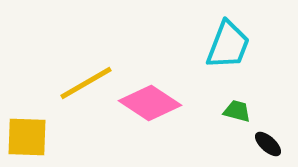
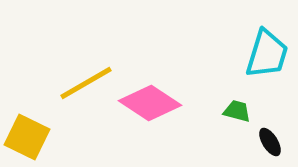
cyan trapezoid: moved 39 px right, 9 px down; rotated 4 degrees counterclockwise
yellow square: rotated 24 degrees clockwise
black ellipse: moved 2 px right, 2 px up; rotated 16 degrees clockwise
